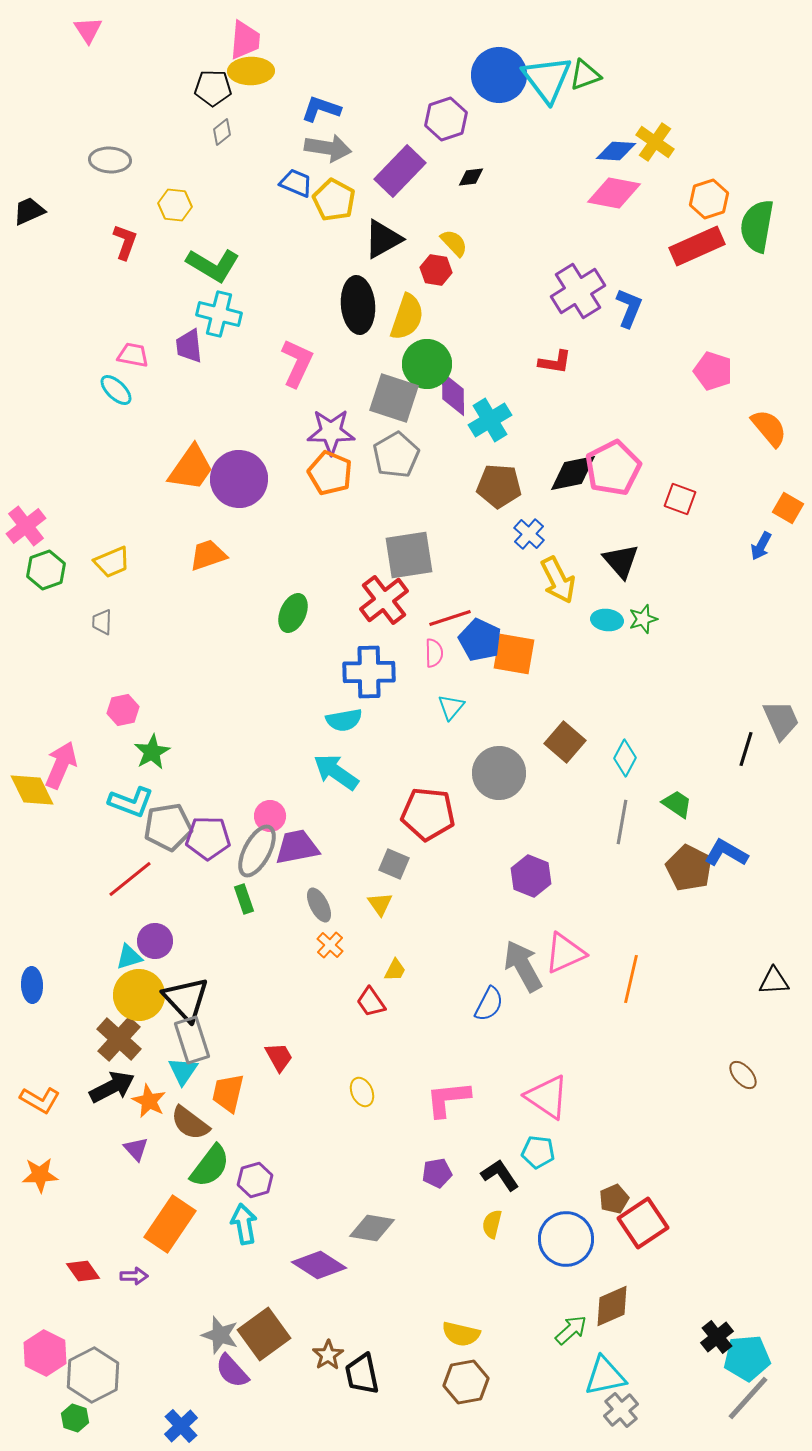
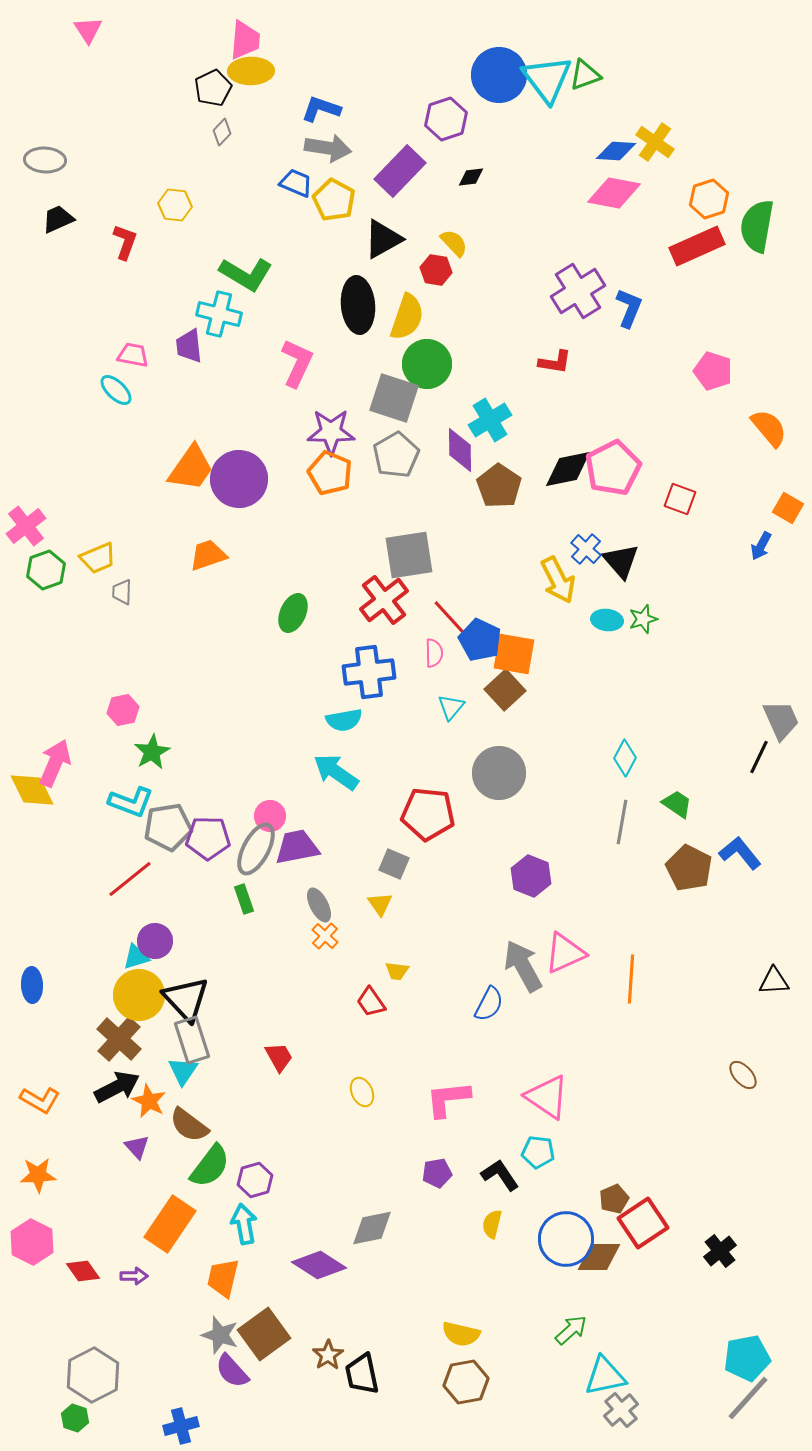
black pentagon at (213, 88): rotated 27 degrees counterclockwise
gray diamond at (222, 132): rotated 8 degrees counterclockwise
gray ellipse at (110, 160): moved 65 px left
black trapezoid at (29, 211): moved 29 px right, 8 px down
green L-shape at (213, 265): moved 33 px right, 9 px down
purple diamond at (453, 394): moved 7 px right, 56 px down
black diamond at (573, 473): moved 5 px left, 4 px up
brown pentagon at (499, 486): rotated 30 degrees clockwise
blue cross at (529, 534): moved 57 px right, 15 px down
yellow trapezoid at (112, 562): moved 14 px left, 4 px up
red line at (450, 618): rotated 66 degrees clockwise
gray trapezoid at (102, 622): moved 20 px right, 30 px up
blue cross at (369, 672): rotated 6 degrees counterclockwise
brown square at (565, 742): moved 60 px left, 52 px up; rotated 6 degrees clockwise
black line at (746, 749): moved 13 px right, 8 px down; rotated 8 degrees clockwise
pink arrow at (61, 765): moved 6 px left, 2 px up
gray ellipse at (257, 851): moved 1 px left, 2 px up
blue L-shape at (726, 853): moved 14 px right; rotated 21 degrees clockwise
orange cross at (330, 945): moved 5 px left, 9 px up
cyan triangle at (129, 957): moved 7 px right
yellow trapezoid at (395, 970): moved 2 px right, 1 px down; rotated 70 degrees clockwise
orange line at (631, 979): rotated 9 degrees counterclockwise
black arrow at (112, 1087): moved 5 px right
orange trapezoid at (228, 1093): moved 5 px left, 185 px down
brown semicircle at (190, 1123): moved 1 px left, 2 px down
purple triangle at (136, 1149): moved 1 px right, 2 px up
orange star at (40, 1175): moved 2 px left
gray diamond at (372, 1228): rotated 21 degrees counterclockwise
brown diamond at (612, 1306): moved 13 px left, 49 px up; rotated 24 degrees clockwise
black cross at (717, 1337): moved 3 px right, 86 px up
pink hexagon at (45, 1353): moved 13 px left, 111 px up
cyan pentagon at (747, 1358): rotated 6 degrees counterclockwise
blue cross at (181, 1426): rotated 28 degrees clockwise
